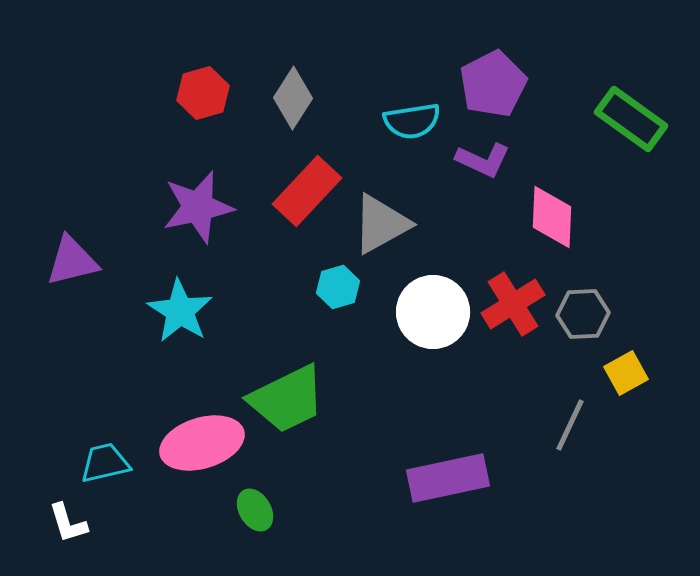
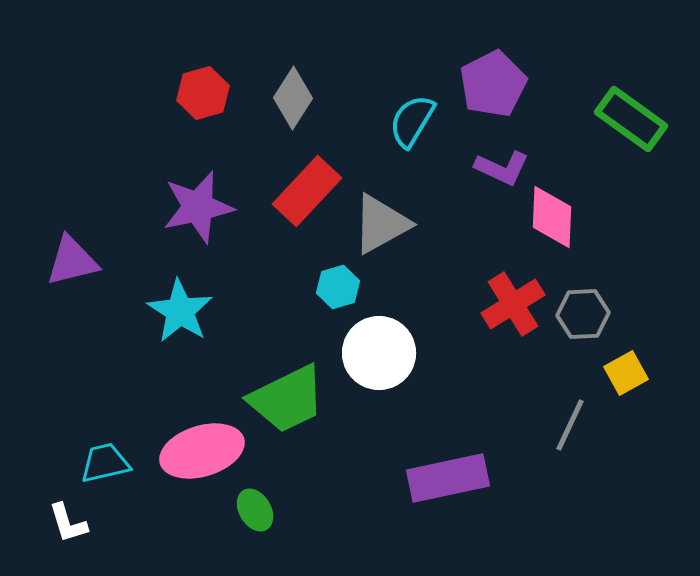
cyan semicircle: rotated 130 degrees clockwise
purple L-shape: moved 19 px right, 8 px down
white circle: moved 54 px left, 41 px down
pink ellipse: moved 8 px down
